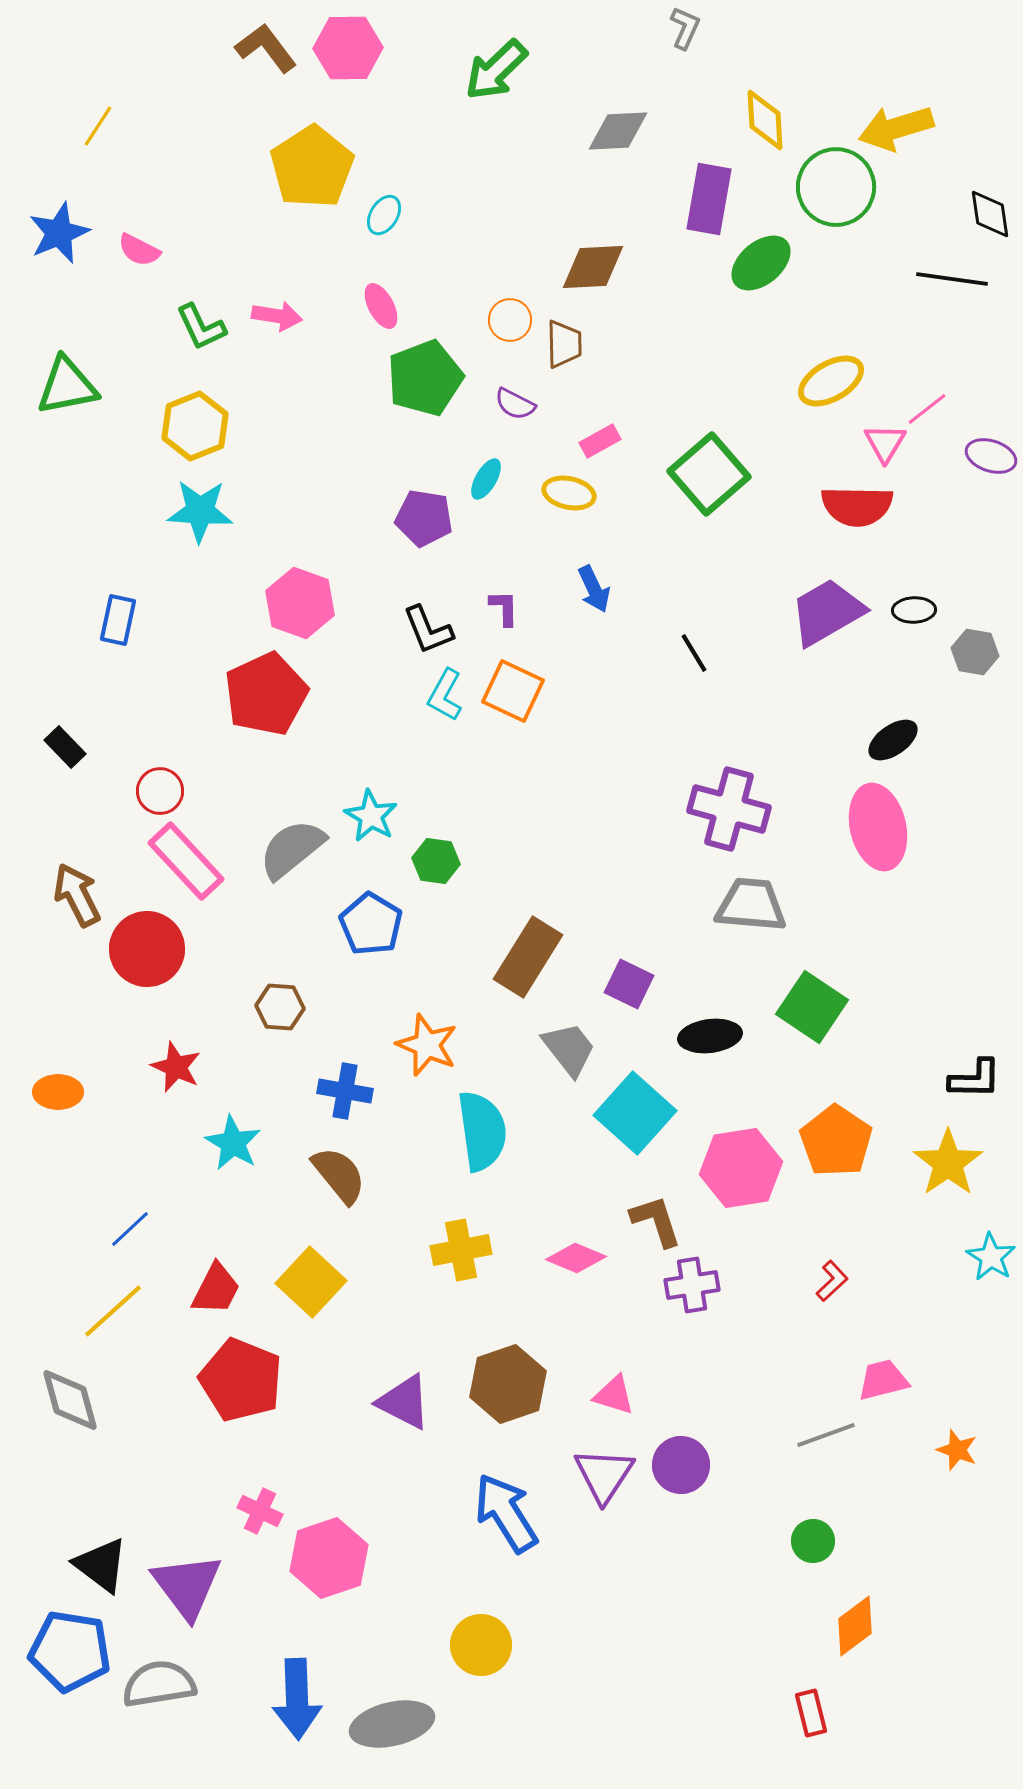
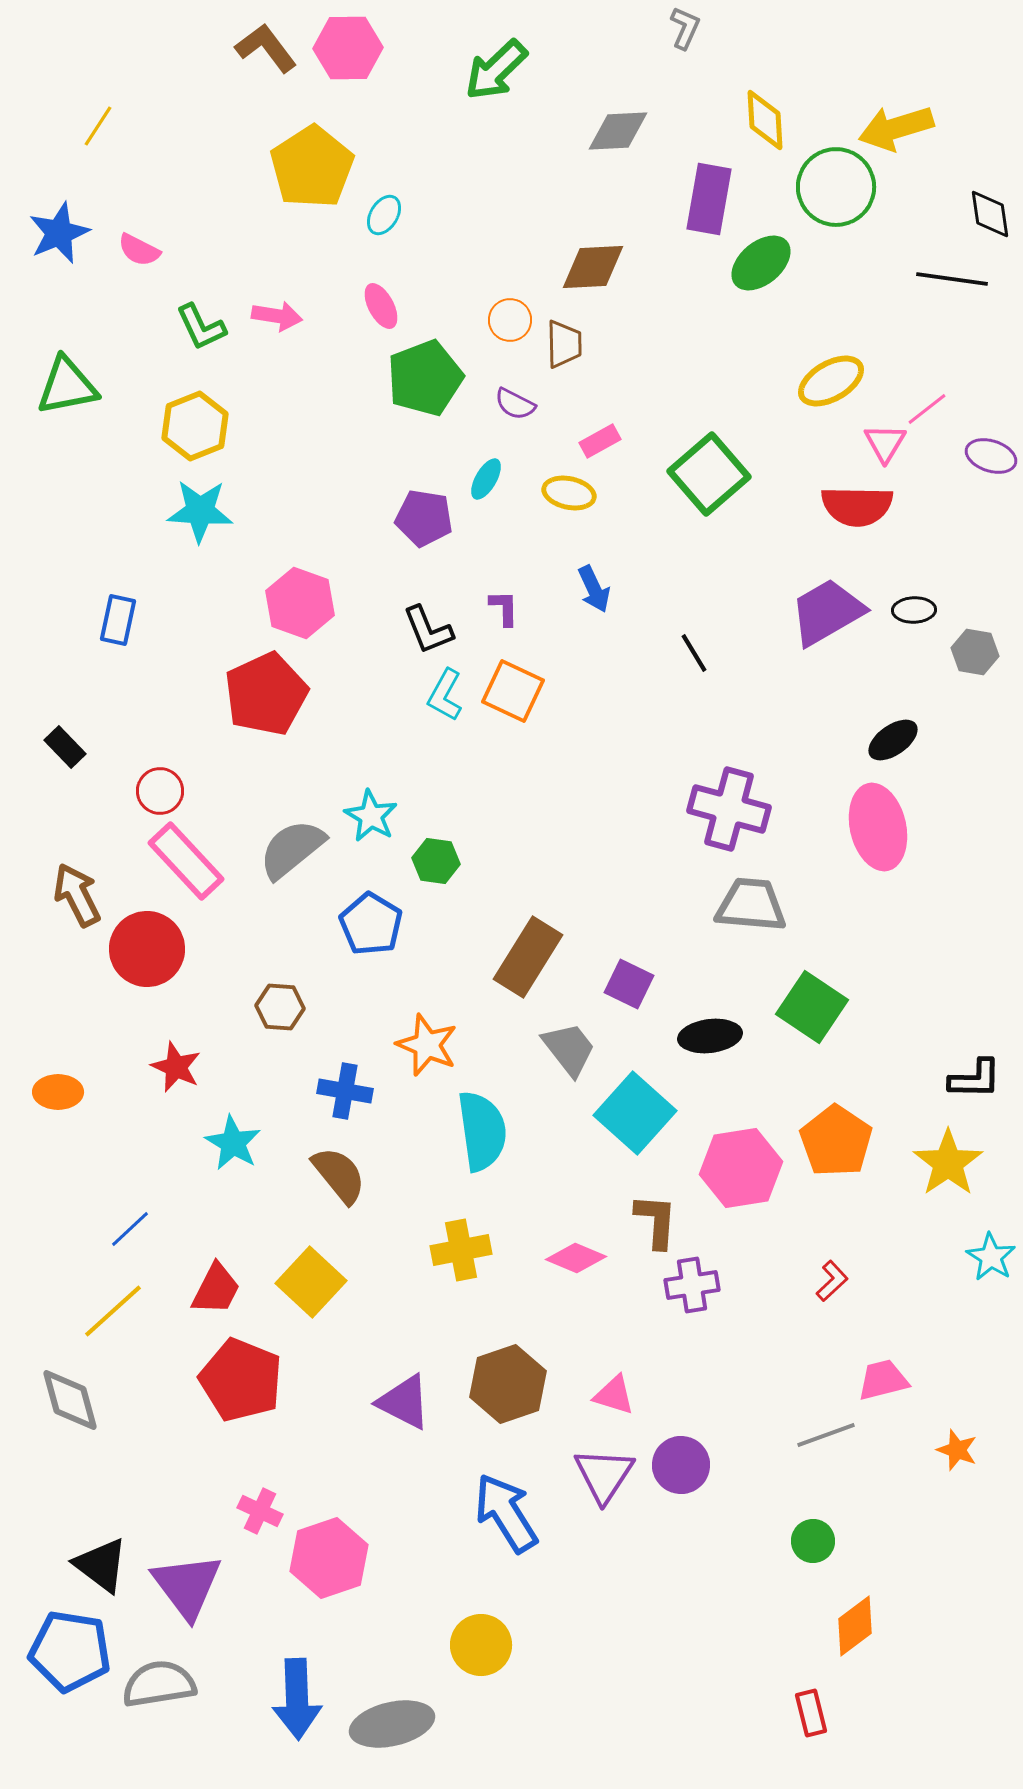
brown L-shape at (656, 1221): rotated 22 degrees clockwise
